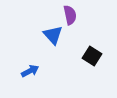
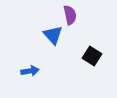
blue arrow: rotated 18 degrees clockwise
